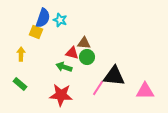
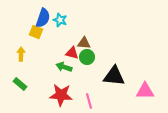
pink line: moved 9 px left, 13 px down; rotated 49 degrees counterclockwise
